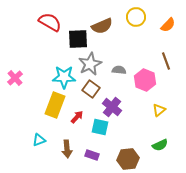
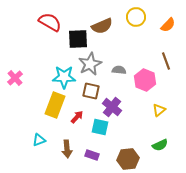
brown square: moved 2 px down; rotated 24 degrees counterclockwise
